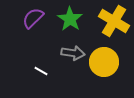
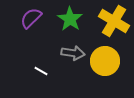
purple semicircle: moved 2 px left
yellow circle: moved 1 px right, 1 px up
